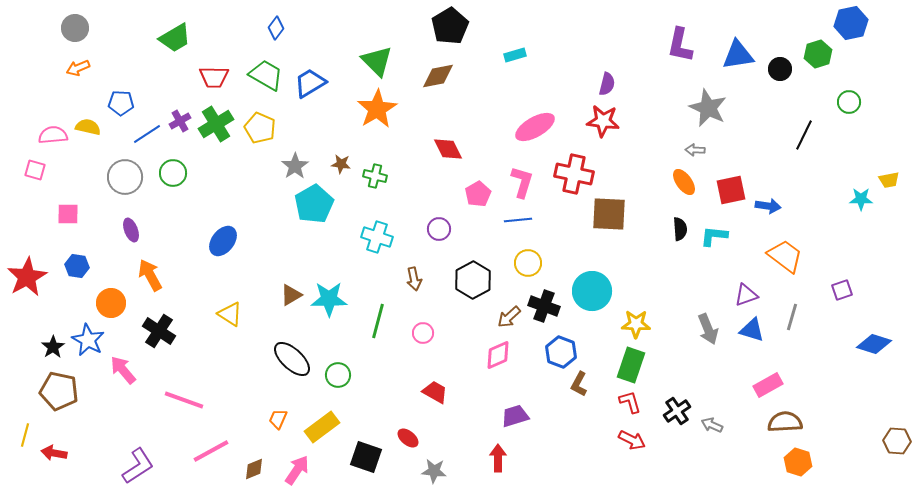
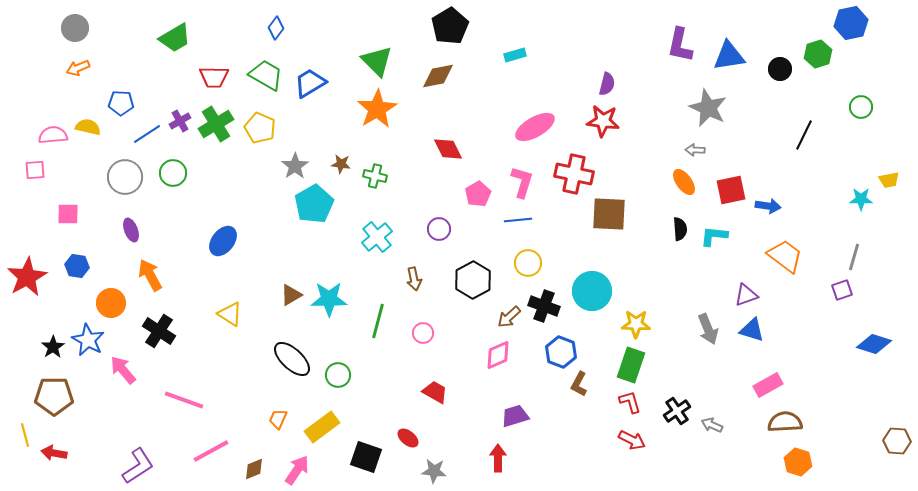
blue triangle at (738, 55): moved 9 px left, 1 px down
green circle at (849, 102): moved 12 px right, 5 px down
pink square at (35, 170): rotated 20 degrees counterclockwise
cyan cross at (377, 237): rotated 32 degrees clockwise
gray line at (792, 317): moved 62 px right, 60 px up
brown pentagon at (59, 391): moved 5 px left, 5 px down; rotated 12 degrees counterclockwise
yellow line at (25, 435): rotated 30 degrees counterclockwise
